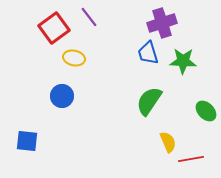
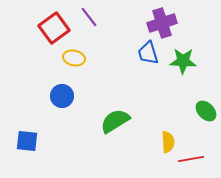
green semicircle: moved 34 px left, 20 px down; rotated 24 degrees clockwise
yellow semicircle: rotated 20 degrees clockwise
